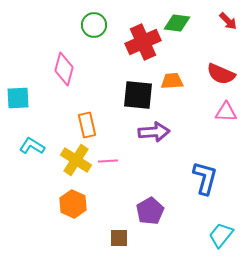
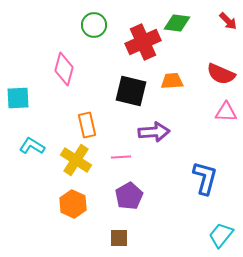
black square: moved 7 px left, 4 px up; rotated 8 degrees clockwise
pink line: moved 13 px right, 4 px up
purple pentagon: moved 21 px left, 15 px up
